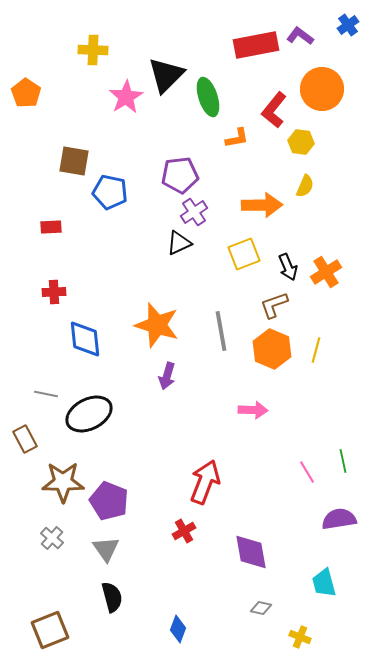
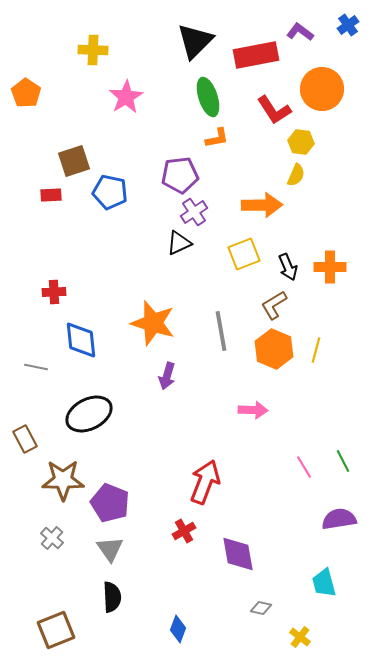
purple L-shape at (300, 36): moved 4 px up
red rectangle at (256, 45): moved 10 px down
black triangle at (166, 75): moved 29 px right, 34 px up
red L-shape at (274, 110): rotated 72 degrees counterclockwise
orange L-shape at (237, 138): moved 20 px left
brown square at (74, 161): rotated 28 degrees counterclockwise
yellow semicircle at (305, 186): moved 9 px left, 11 px up
red rectangle at (51, 227): moved 32 px up
orange cross at (326, 272): moved 4 px right, 5 px up; rotated 32 degrees clockwise
brown L-shape at (274, 305): rotated 12 degrees counterclockwise
orange star at (157, 325): moved 4 px left, 2 px up
blue diamond at (85, 339): moved 4 px left, 1 px down
orange hexagon at (272, 349): moved 2 px right
gray line at (46, 394): moved 10 px left, 27 px up
green line at (343, 461): rotated 15 degrees counterclockwise
pink line at (307, 472): moved 3 px left, 5 px up
brown star at (63, 482): moved 2 px up
purple pentagon at (109, 501): moved 1 px right, 2 px down
gray triangle at (106, 549): moved 4 px right
purple diamond at (251, 552): moved 13 px left, 2 px down
black semicircle at (112, 597): rotated 12 degrees clockwise
brown square at (50, 630): moved 6 px right
yellow cross at (300, 637): rotated 15 degrees clockwise
